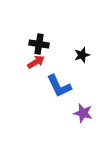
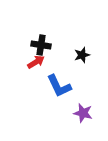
black cross: moved 2 px right, 1 px down
